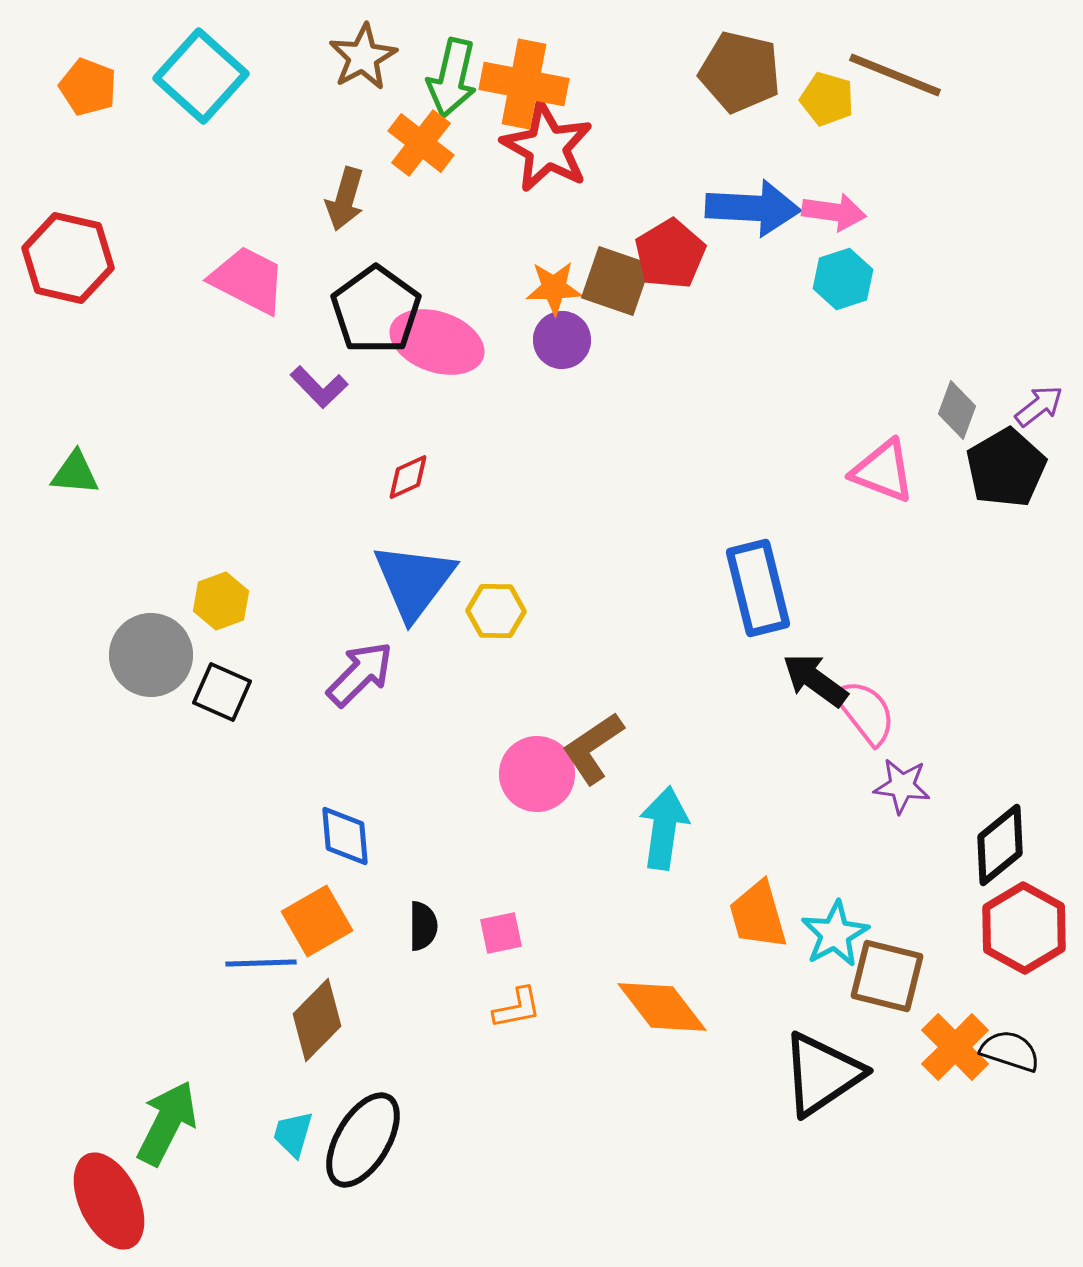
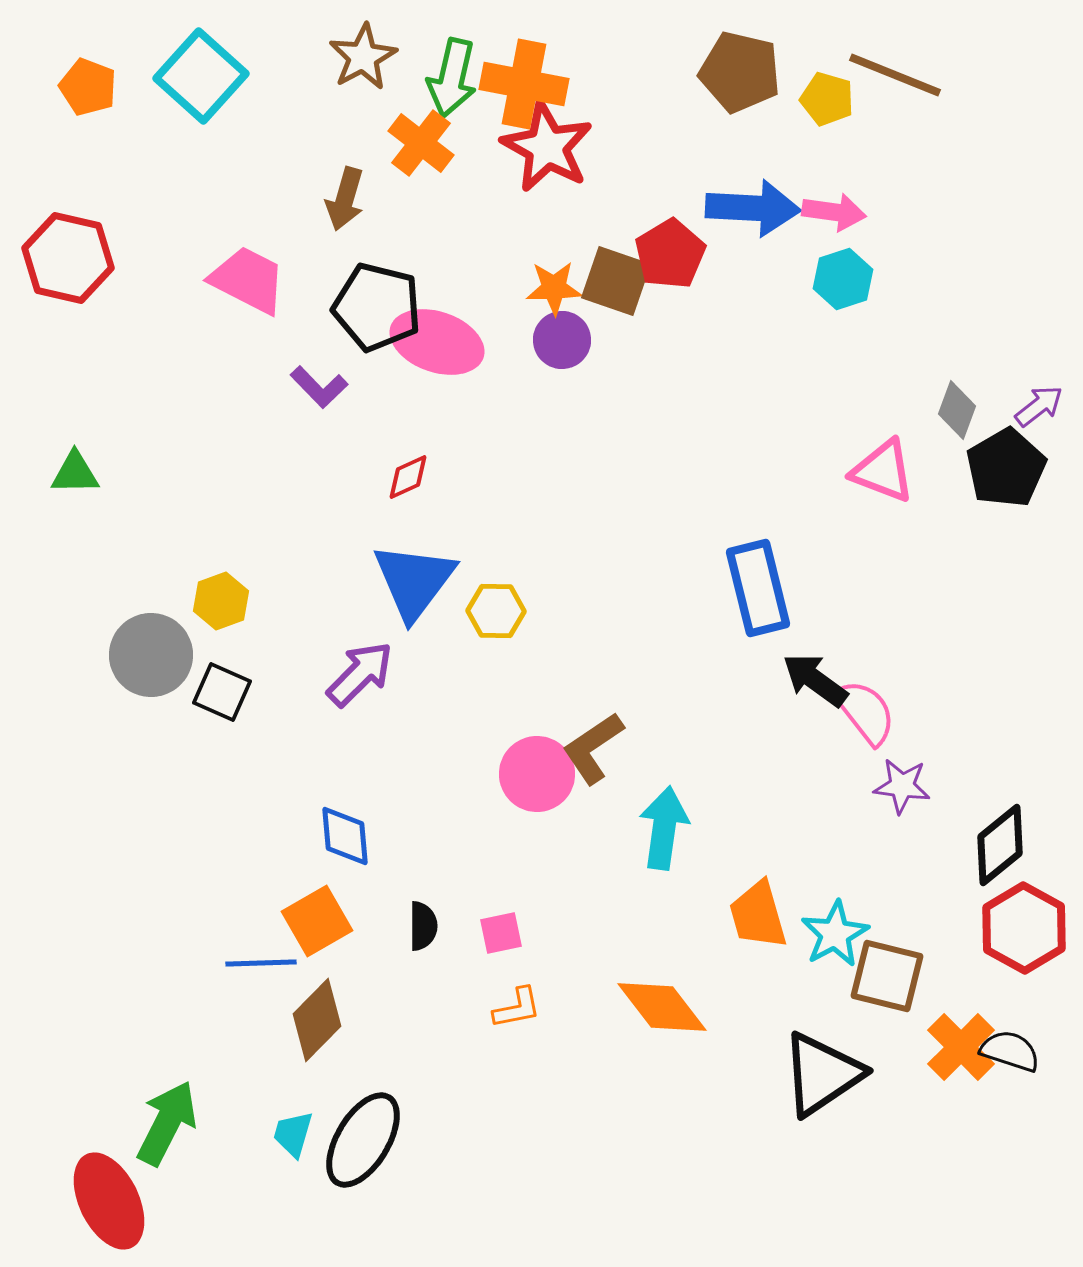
black pentagon at (376, 310): moved 1 px right, 3 px up; rotated 22 degrees counterclockwise
green triangle at (75, 473): rotated 6 degrees counterclockwise
orange cross at (955, 1047): moved 6 px right
